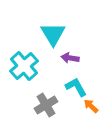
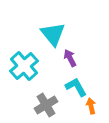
cyan triangle: rotated 8 degrees counterclockwise
purple arrow: rotated 54 degrees clockwise
orange arrow: rotated 35 degrees clockwise
